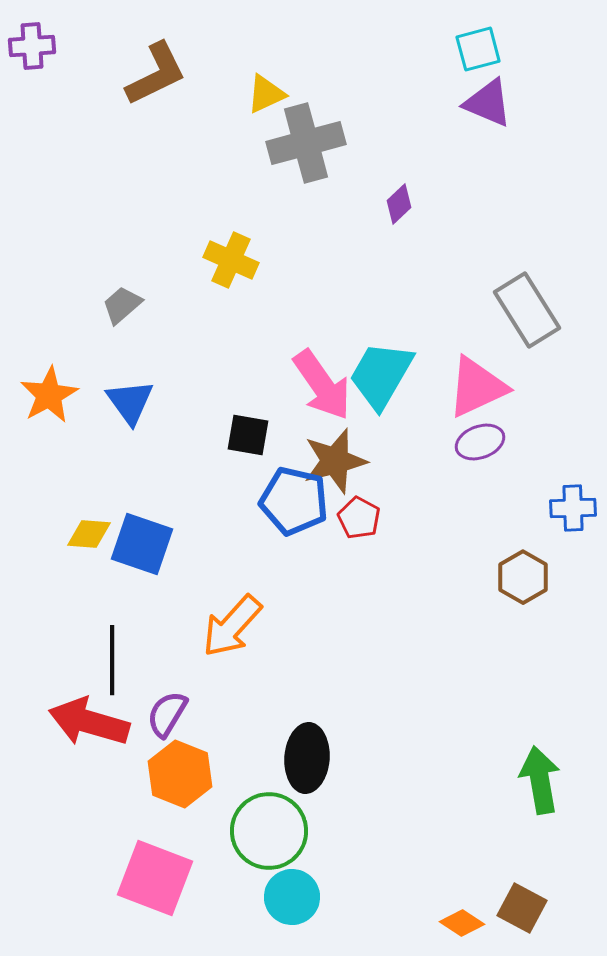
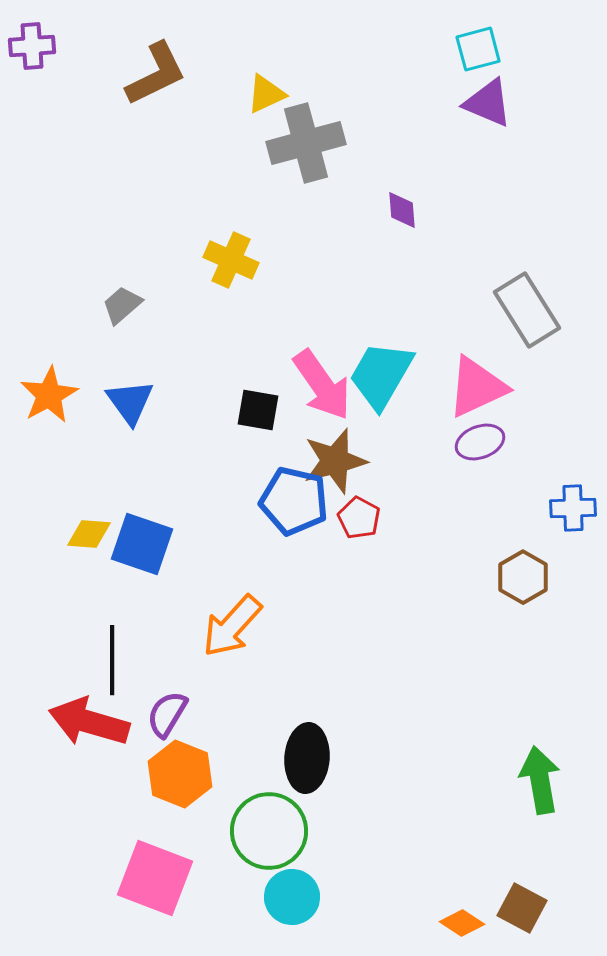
purple diamond: moved 3 px right, 6 px down; rotated 51 degrees counterclockwise
black square: moved 10 px right, 25 px up
